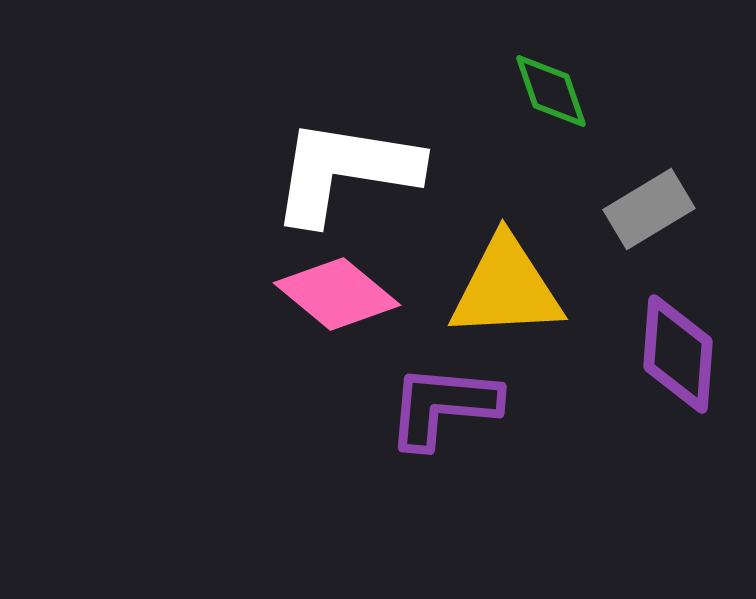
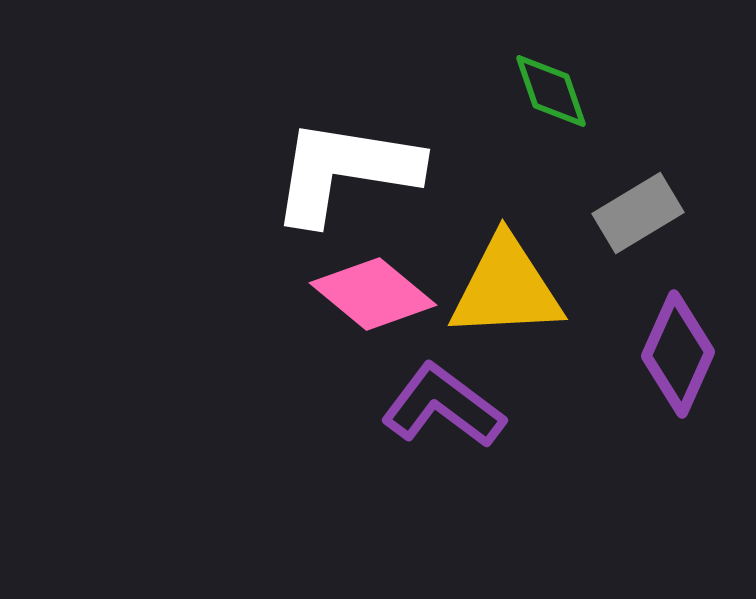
gray rectangle: moved 11 px left, 4 px down
pink diamond: moved 36 px right
purple diamond: rotated 20 degrees clockwise
purple L-shape: rotated 32 degrees clockwise
